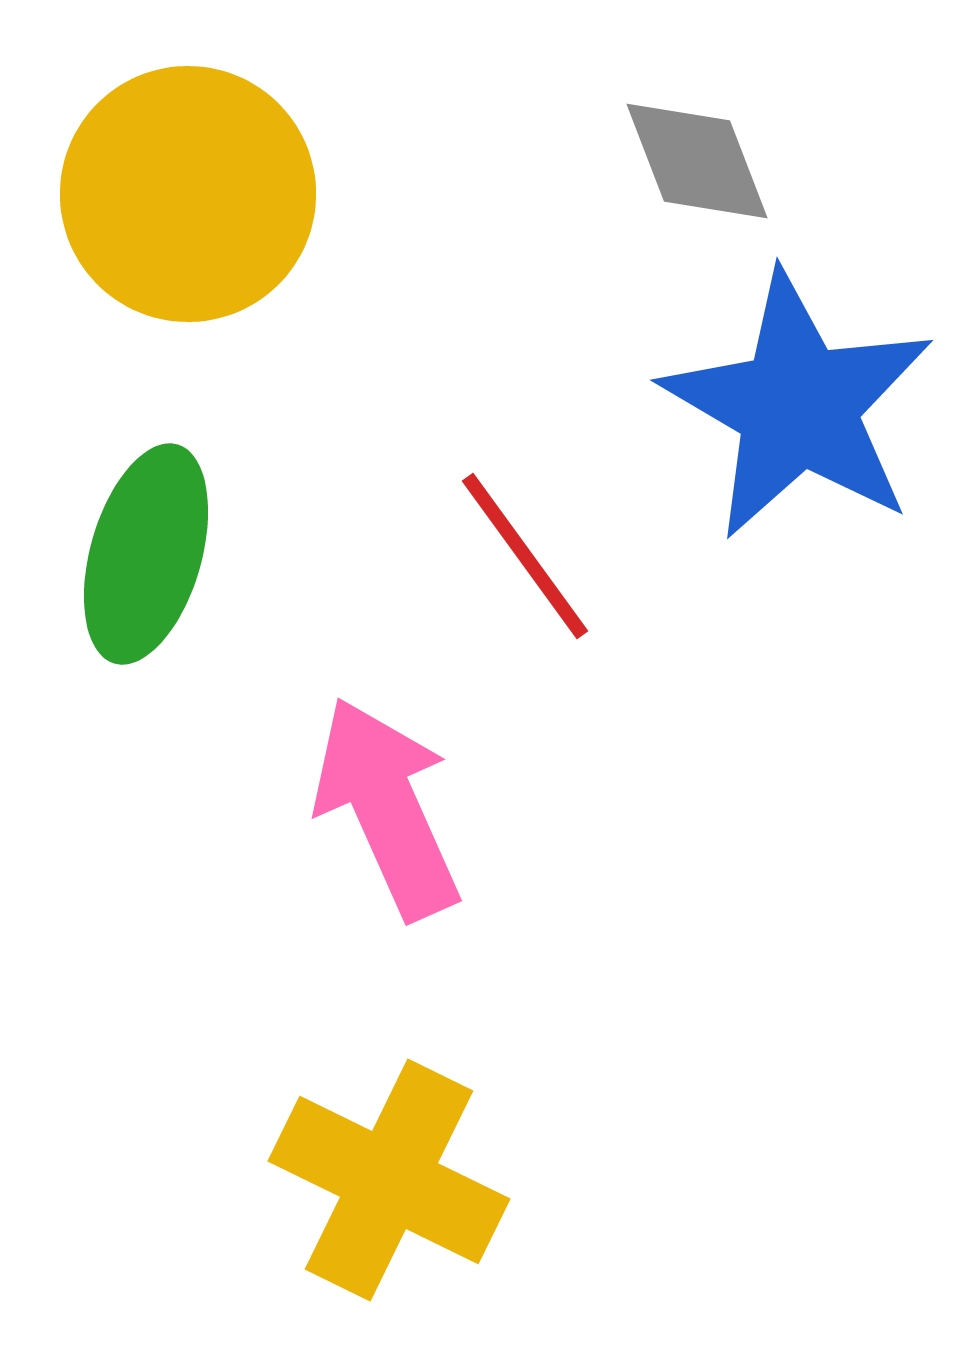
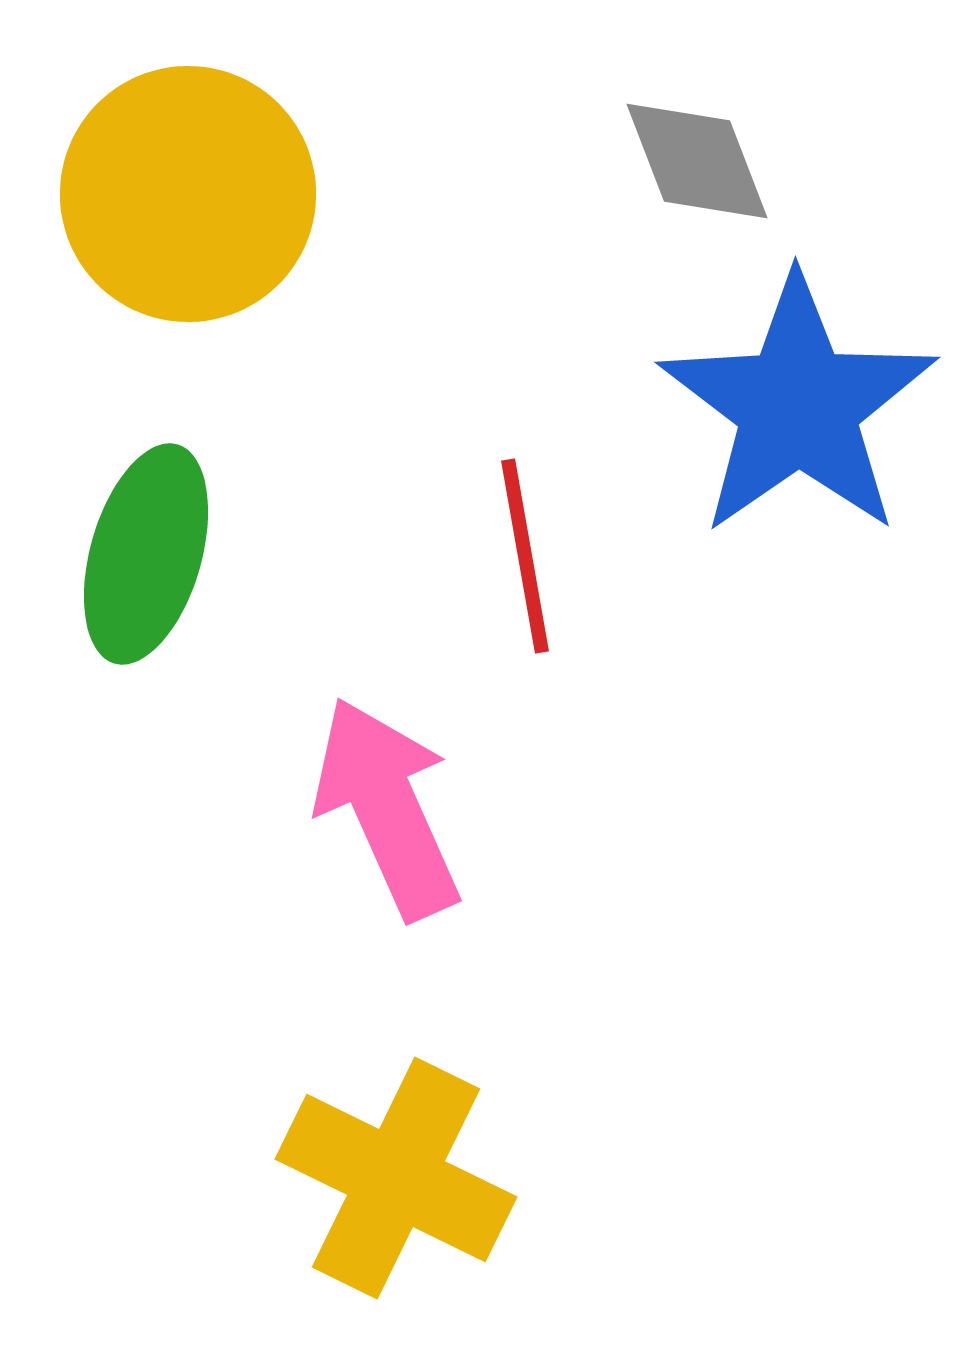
blue star: rotated 7 degrees clockwise
red line: rotated 26 degrees clockwise
yellow cross: moved 7 px right, 2 px up
